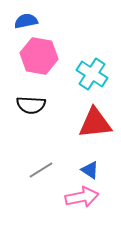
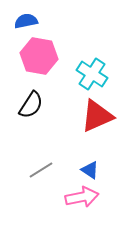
black semicircle: rotated 60 degrees counterclockwise
red triangle: moved 2 px right, 7 px up; rotated 18 degrees counterclockwise
